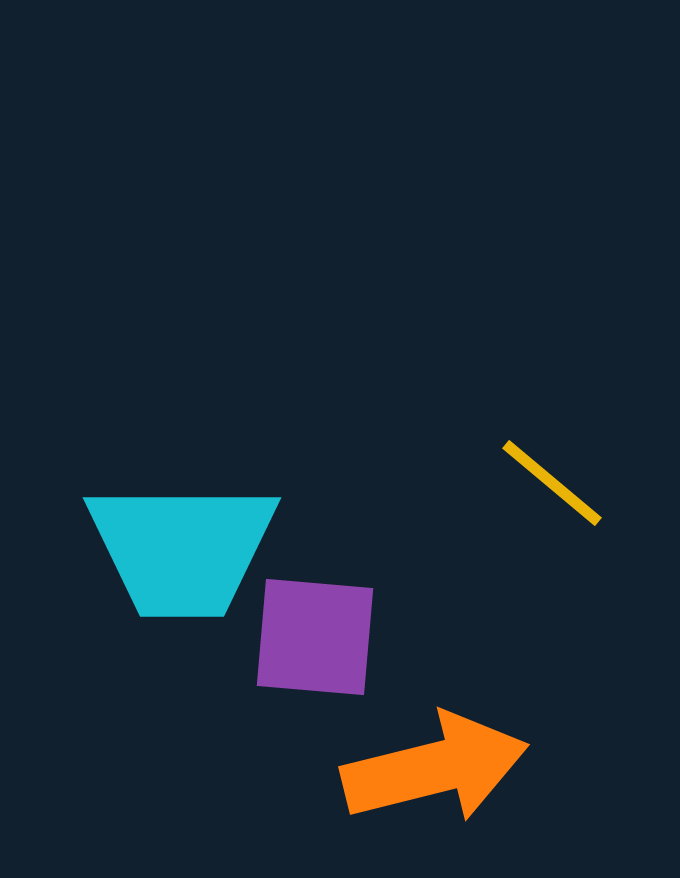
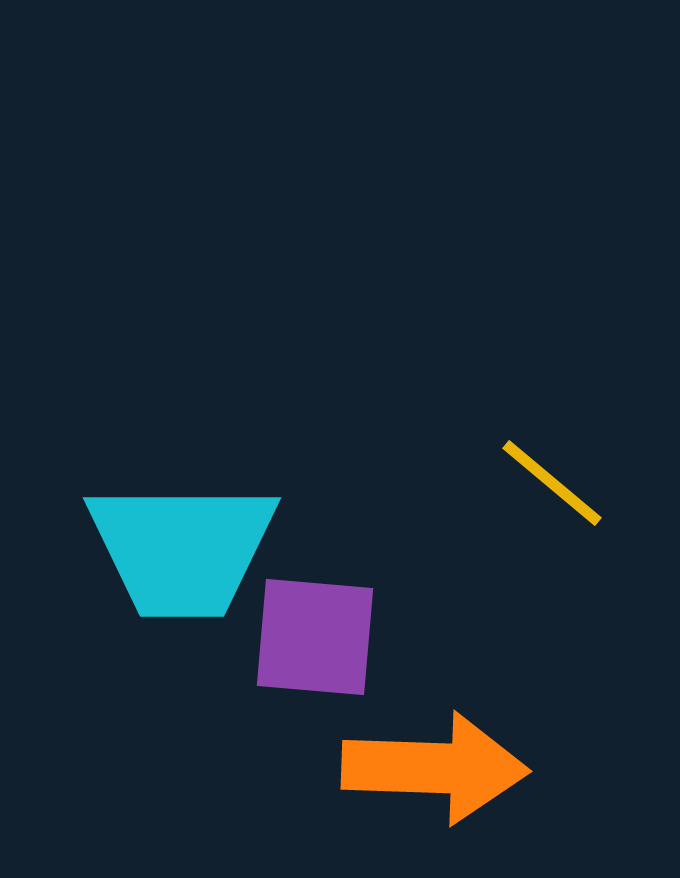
orange arrow: rotated 16 degrees clockwise
